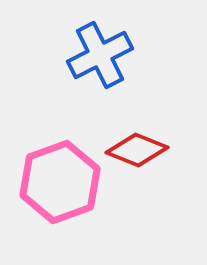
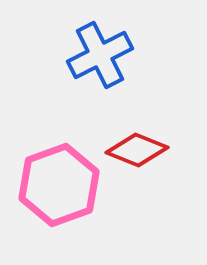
pink hexagon: moved 1 px left, 3 px down
